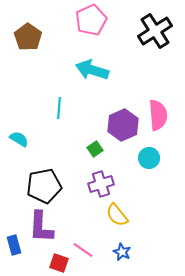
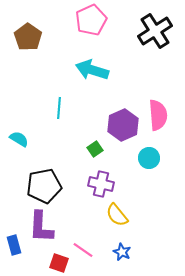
purple cross: rotated 30 degrees clockwise
